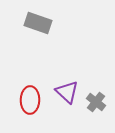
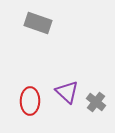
red ellipse: moved 1 px down
